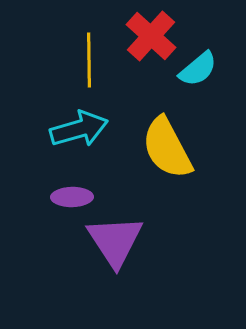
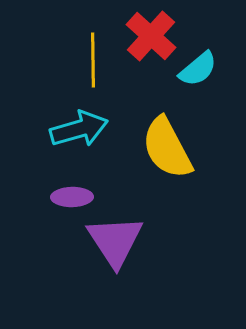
yellow line: moved 4 px right
